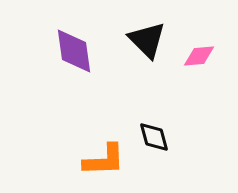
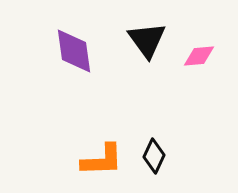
black triangle: rotated 9 degrees clockwise
black diamond: moved 19 px down; rotated 40 degrees clockwise
orange L-shape: moved 2 px left
